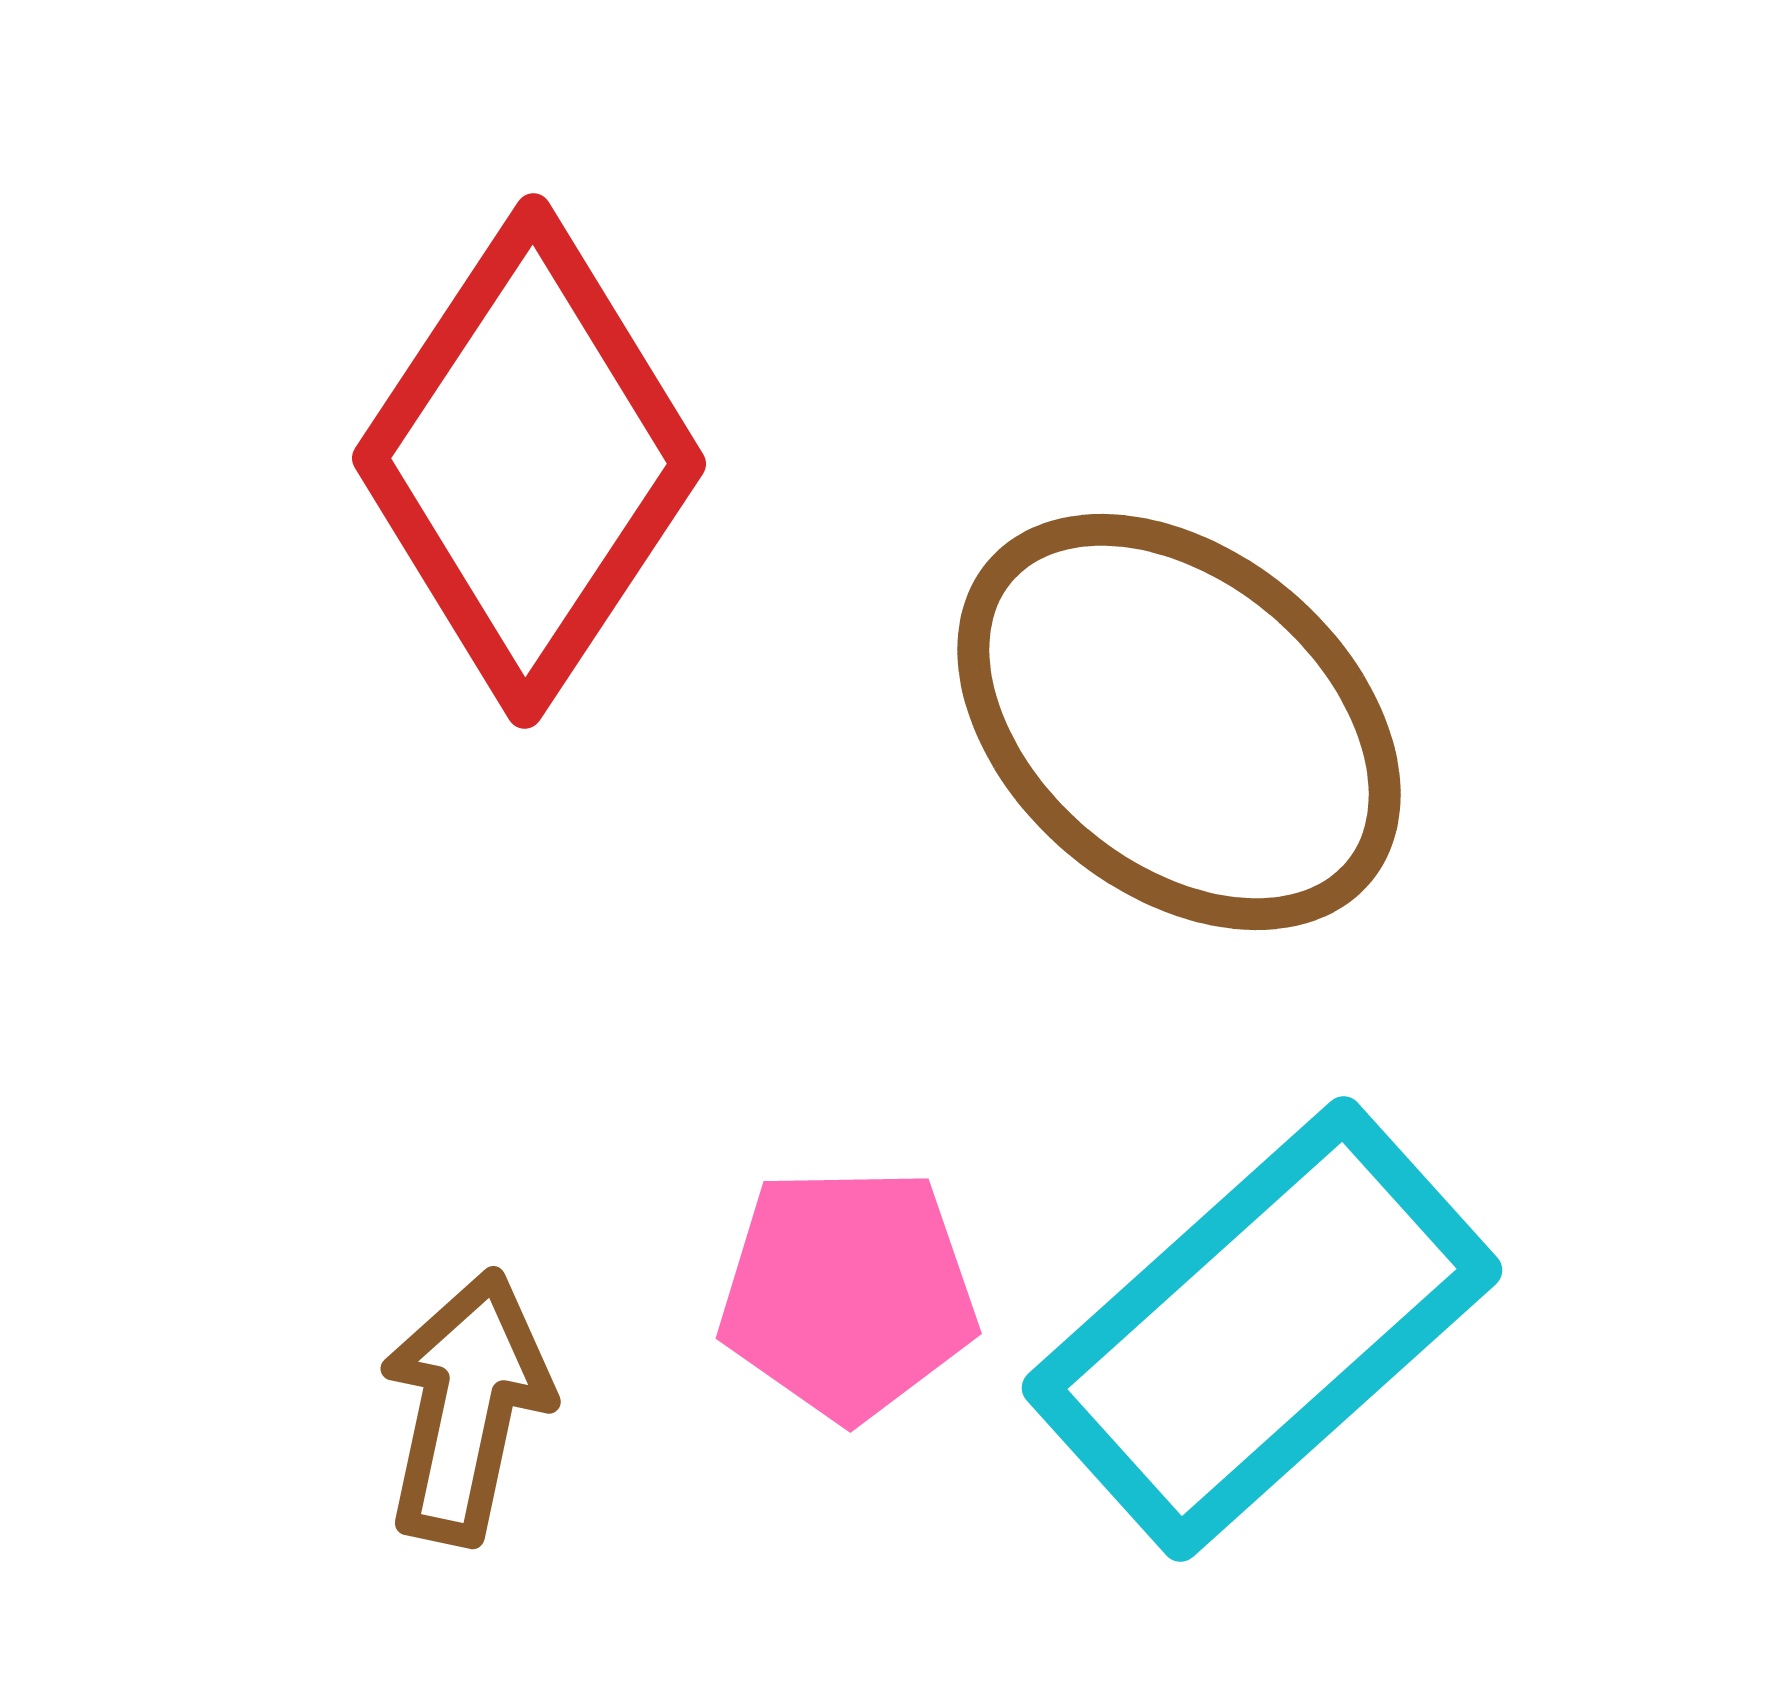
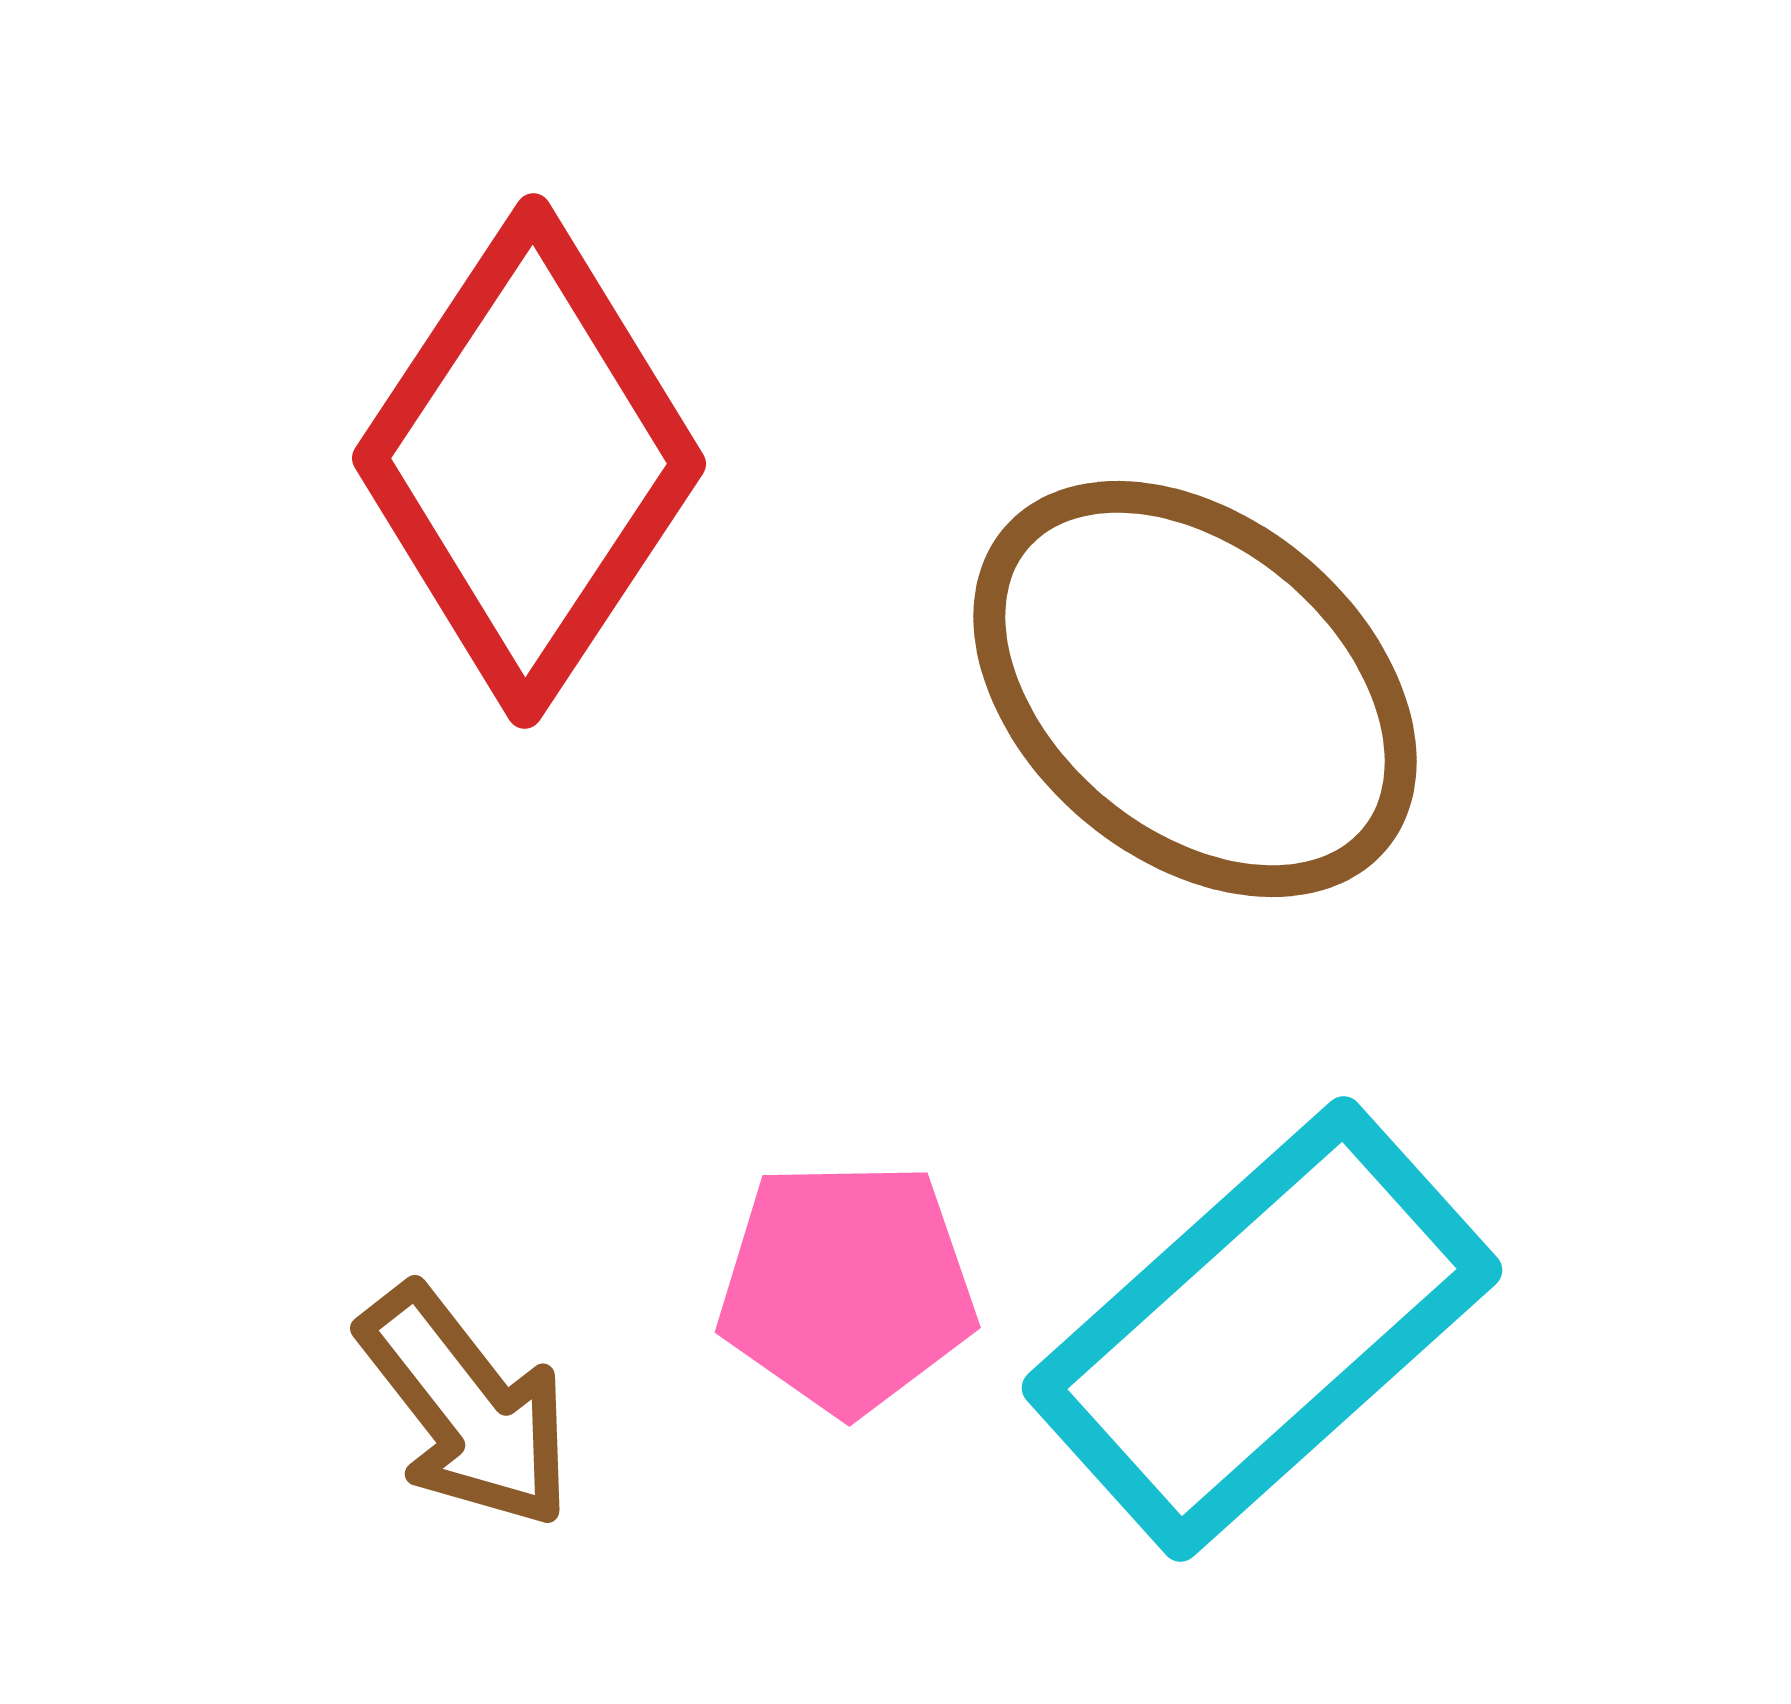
brown ellipse: moved 16 px right, 33 px up
pink pentagon: moved 1 px left, 6 px up
brown arrow: rotated 130 degrees clockwise
